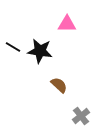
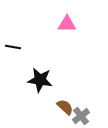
black line: rotated 21 degrees counterclockwise
black star: moved 29 px down
brown semicircle: moved 6 px right, 22 px down
